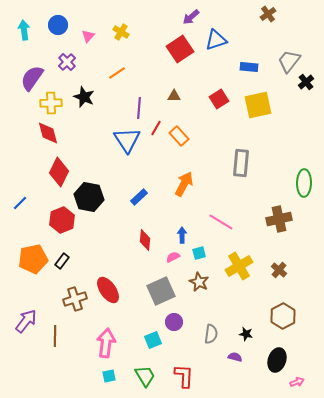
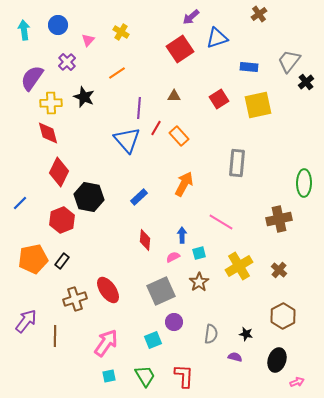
brown cross at (268, 14): moved 9 px left
pink triangle at (88, 36): moved 4 px down
blue triangle at (216, 40): moved 1 px right, 2 px up
blue triangle at (127, 140): rotated 8 degrees counterclockwise
gray rectangle at (241, 163): moved 4 px left
brown star at (199, 282): rotated 12 degrees clockwise
pink arrow at (106, 343): rotated 28 degrees clockwise
